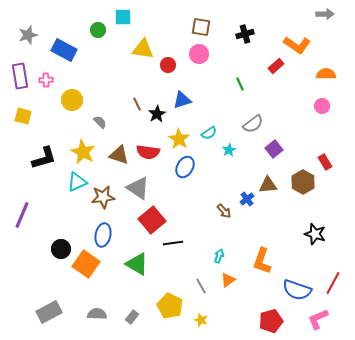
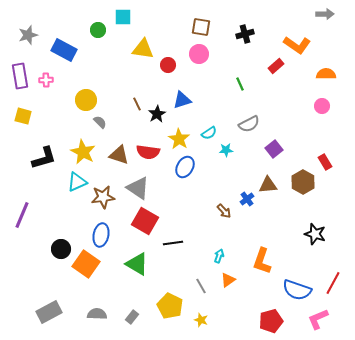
yellow circle at (72, 100): moved 14 px right
gray semicircle at (253, 124): moved 4 px left; rotated 10 degrees clockwise
cyan star at (229, 150): moved 3 px left; rotated 24 degrees clockwise
red square at (152, 220): moved 7 px left, 1 px down; rotated 20 degrees counterclockwise
blue ellipse at (103, 235): moved 2 px left
